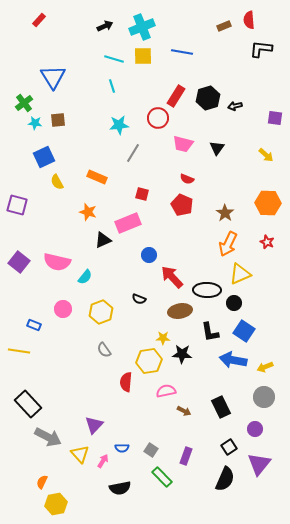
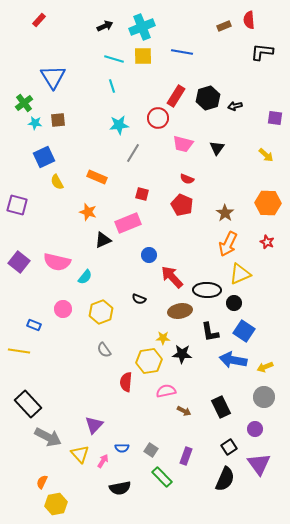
black L-shape at (261, 49): moved 1 px right, 3 px down
purple triangle at (259, 464): rotated 15 degrees counterclockwise
